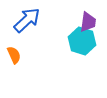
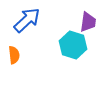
cyan hexagon: moved 9 px left, 4 px down
orange semicircle: rotated 18 degrees clockwise
